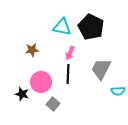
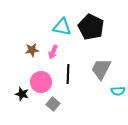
pink arrow: moved 17 px left, 1 px up
